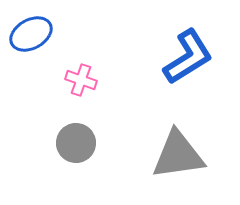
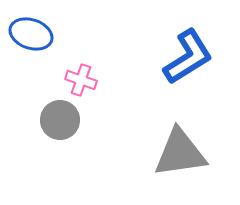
blue ellipse: rotated 48 degrees clockwise
gray circle: moved 16 px left, 23 px up
gray triangle: moved 2 px right, 2 px up
